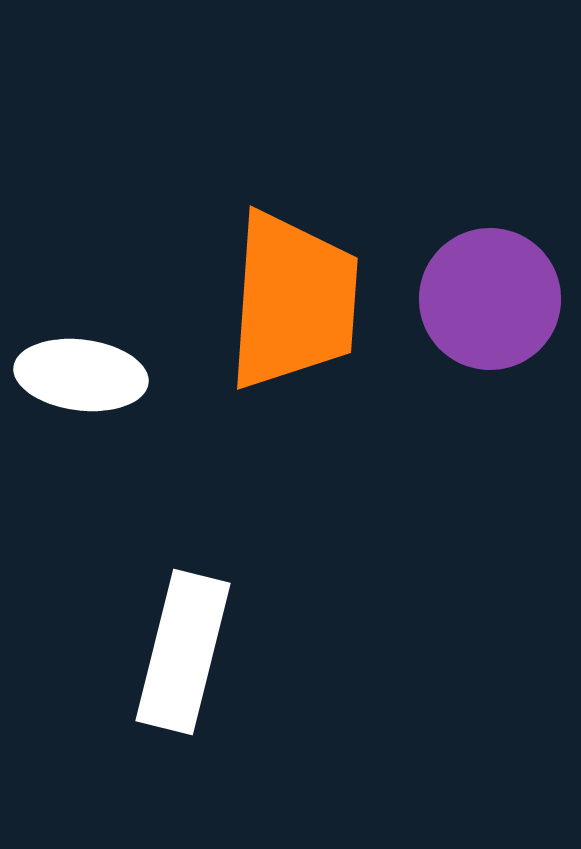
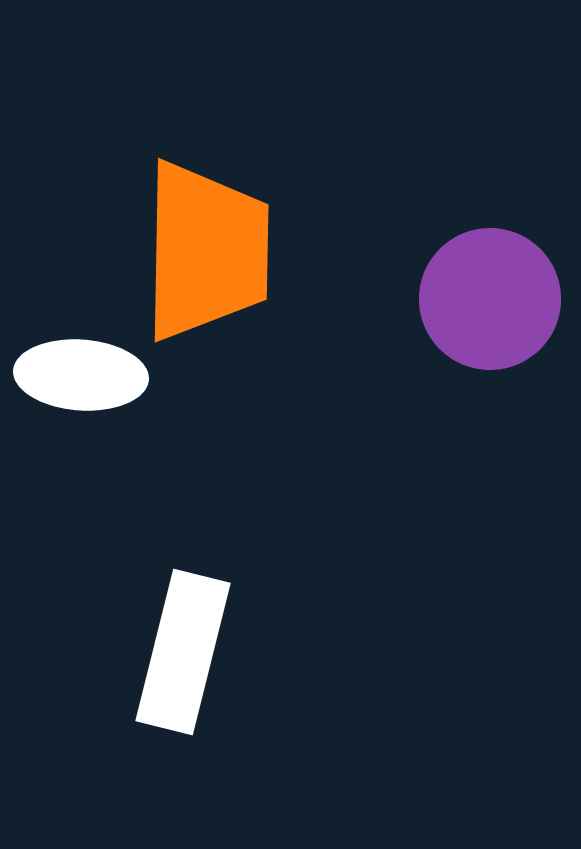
orange trapezoid: moved 87 px left, 50 px up; rotated 3 degrees counterclockwise
white ellipse: rotated 3 degrees counterclockwise
